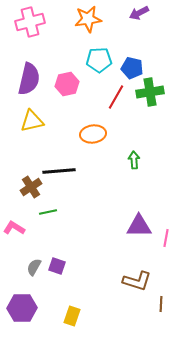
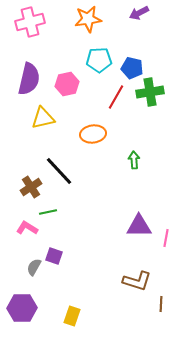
yellow triangle: moved 11 px right, 3 px up
black line: rotated 52 degrees clockwise
pink L-shape: moved 13 px right
purple square: moved 3 px left, 10 px up
